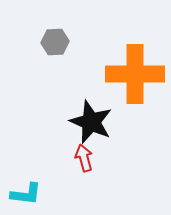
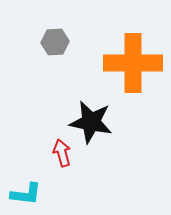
orange cross: moved 2 px left, 11 px up
black star: rotated 12 degrees counterclockwise
red arrow: moved 22 px left, 5 px up
